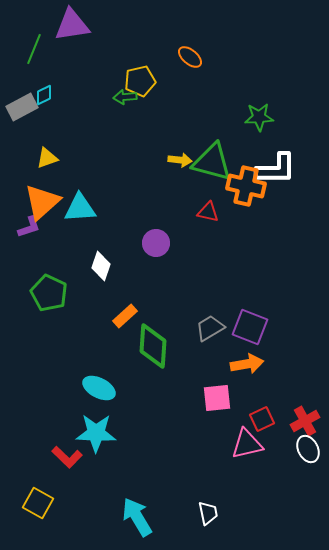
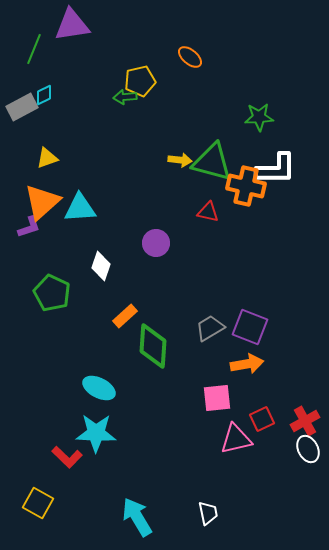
green pentagon: moved 3 px right
pink triangle: moved 11 px left, 5 px up
